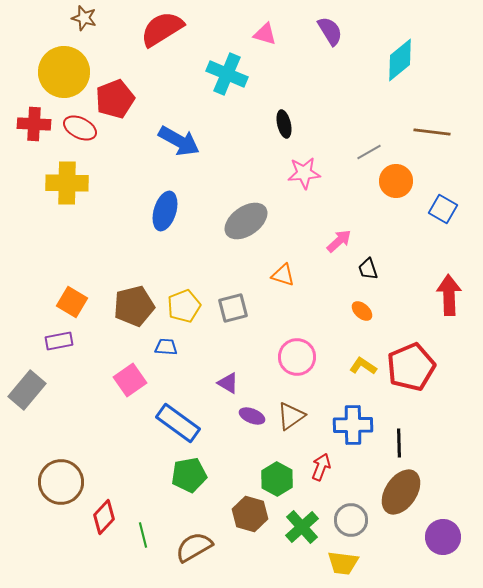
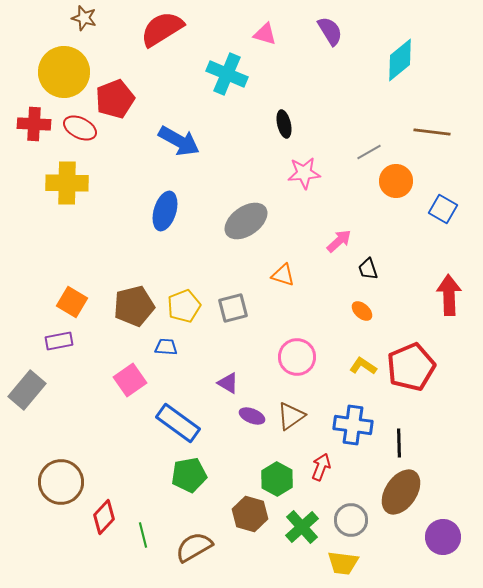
blue cross at (353, 425): rotated 9 degrees clockwise
